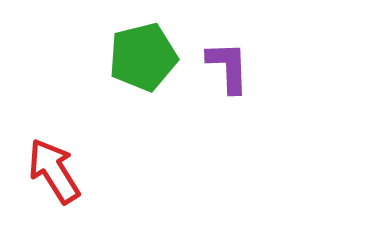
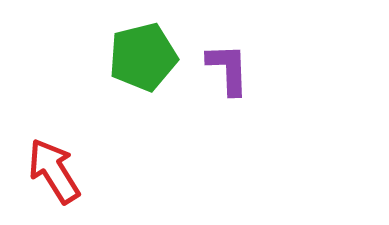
purple L-shape: moved 2 px down
